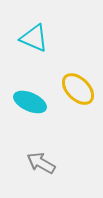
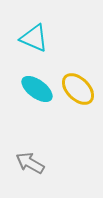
cyan ellipse: moved 7 px right, 13 px up; rotated 12 degrees clockwise
gray arrow: moved 11 px left
